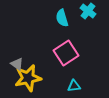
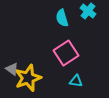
gray triangle: moved 5 px left, 5 px down
yellow star: rotated 8 degrees counterclockwise
cyan triangle: moved 2 px right, 5 px up; rotated 16 degrees clockwise
